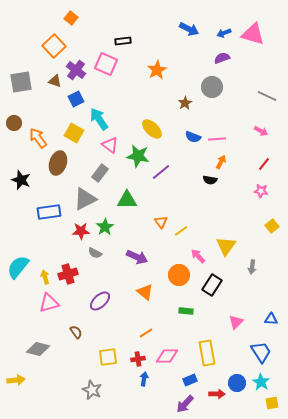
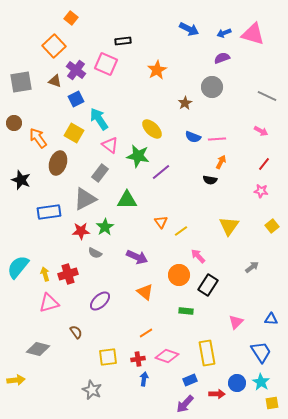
yellow triangle at (226, 246): moved 3 px right, 20 px up
gray arrow at (252, 267): rotated 136 degrees counterclockwise
yellow arrow at (45, 277): moved 3 px up
black rectangle at (212, 285): moved 4 px left
pink diamond at (167, 356): rotated 20 degrees clockwise
